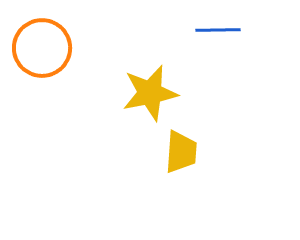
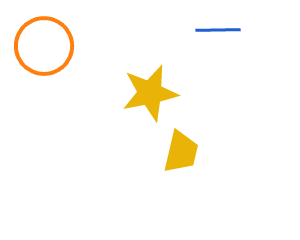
orange circle: moved 2 px right, 2 px up
yellow trapezoid: rotated 9 degrees clockwise
